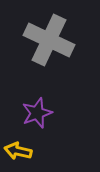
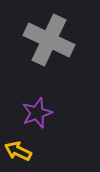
yellow arrow: rotated 12 degrees clockwise
